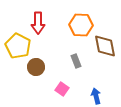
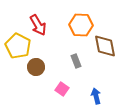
red arrow: moved 2 px down; rotated 30 degrees counterclockwise
